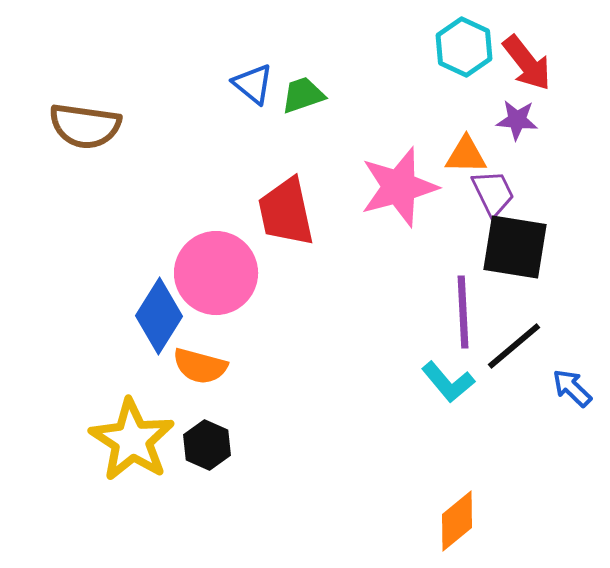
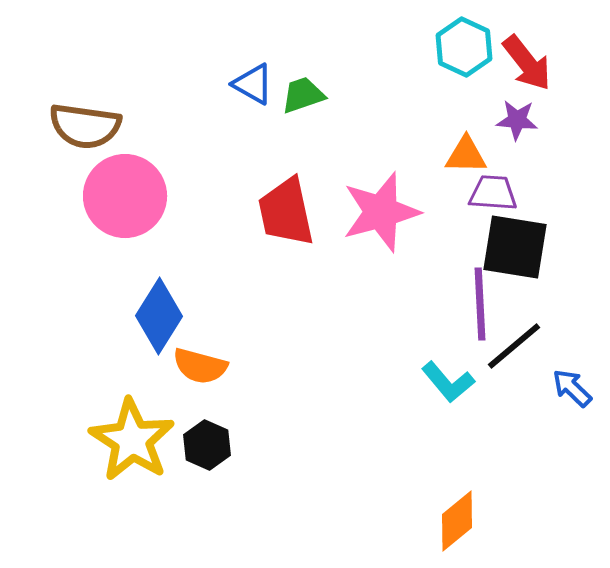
blue triangle: rotated 9 degrees counterclockwise
pink star: moved 18 px left, 25 px down
purple trapezoid: rotated 60 degrees counterclockwise
pink circle: moved 91 px left, 77 px up
purple line: moved 17 px right, 8 px up
